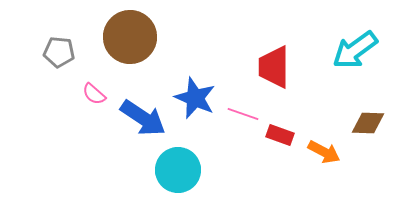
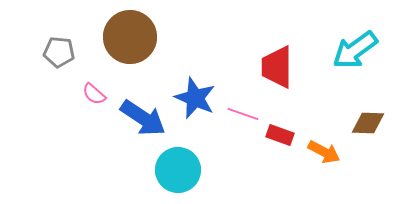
red trapezoid: moved 3 px right
